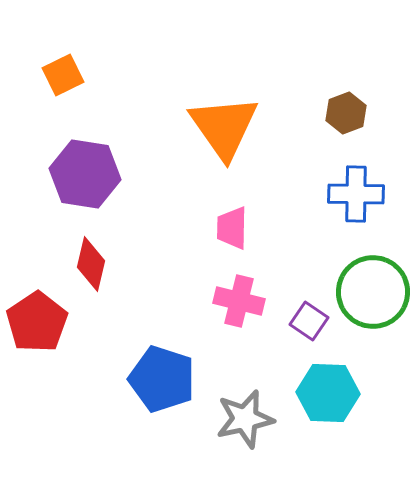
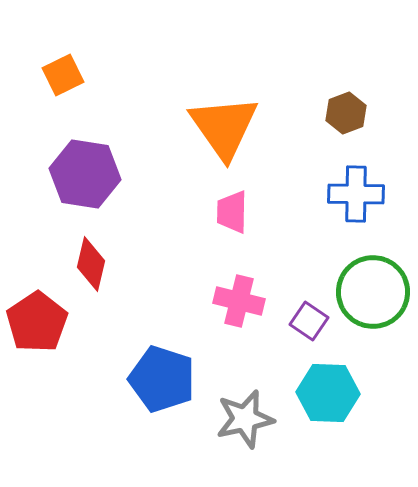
pink trapezoid: moved 16 px up
